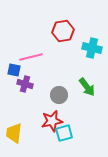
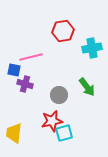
cyan cross: rotated 24 degrees counterclockwise
